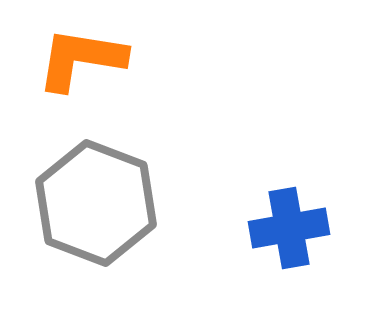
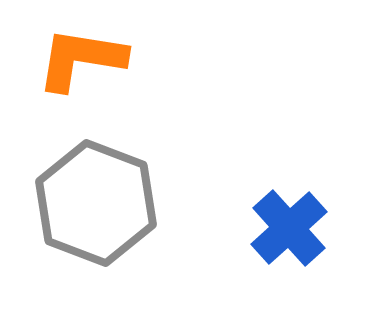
blue cross: rotated 32 degrees counterclockwise
